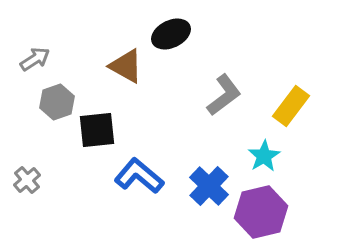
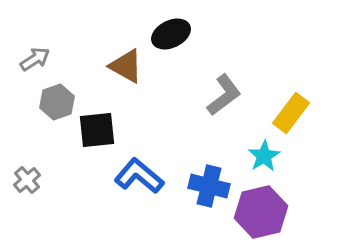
yellow rectangle: moved 7 px down
blue cross: rotated 30 degrees counterclockwise
